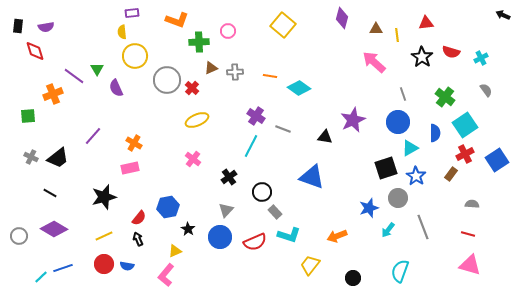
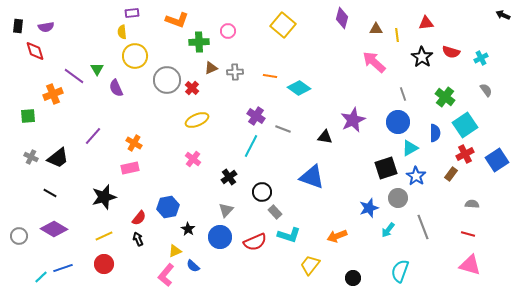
blue semicircle at (127, 266): moved 66 px right; rotated 32 degrees clockwise
